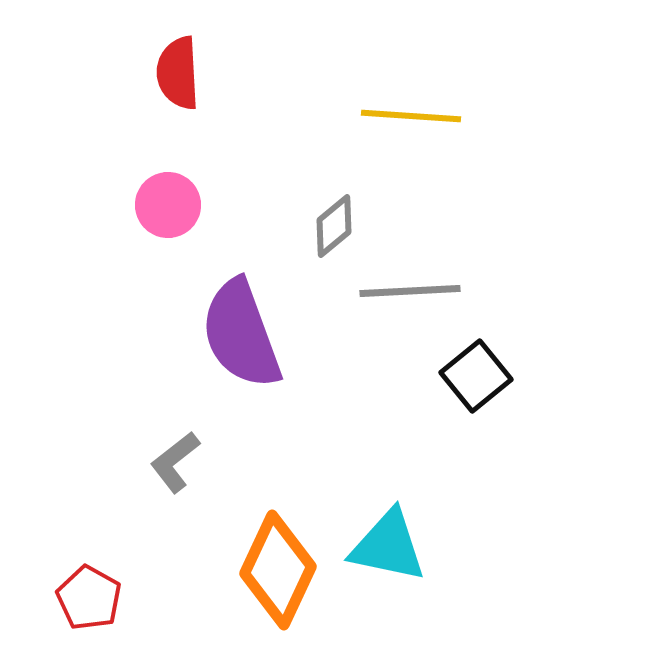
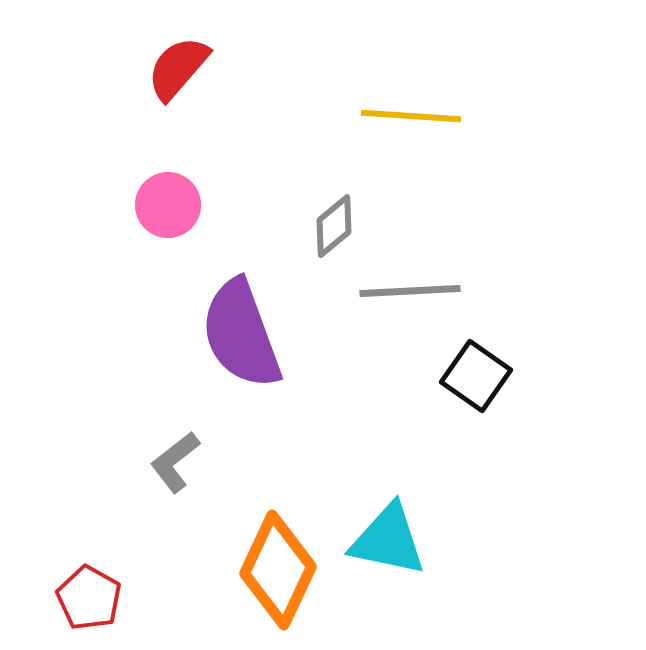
red semicircle: moved 5 px up; rotated 44 degrees clockwise
black square: rotated 16 degrees counterclockwise
cyan triangle: moved 6 px up
